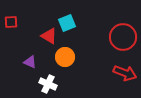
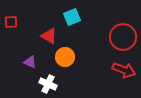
cyan square: moved 5 px right, 6 px up
red arrow: moved 1 px left, 3 px up
